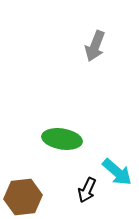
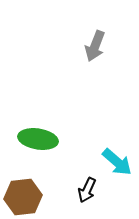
green ellipse: moved 24 px left
cyan arrow: moved 10 px up
